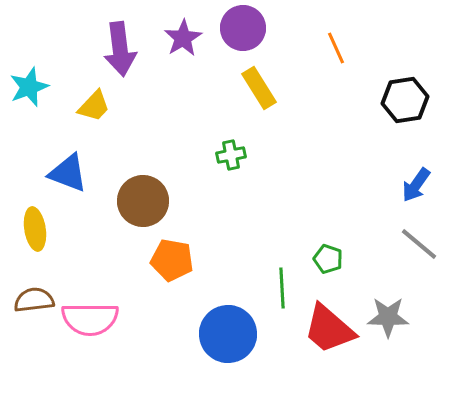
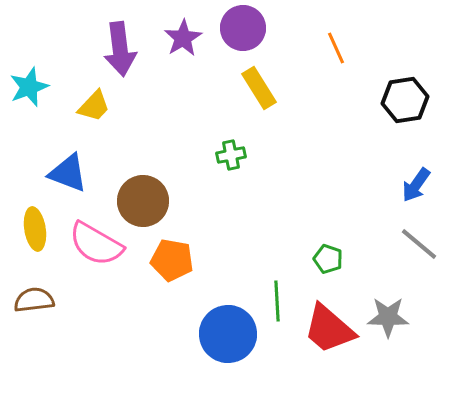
green line: moved 5 px left, 13 px down
pink semicircle: moved 6 px right, 75 px up; rotated 30 degrees clockwise
